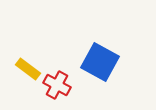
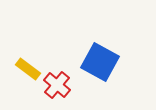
red cross: rotated 12 degrees clockwise
